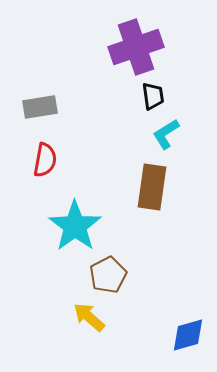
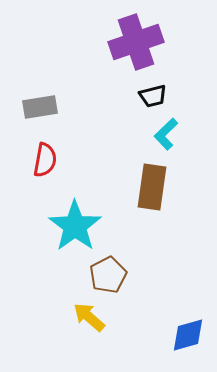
purple cross: moved 5 px up
black trapezoid: rotated 84 degrees clockwise
cyan L-shape: rotated 12 degrees counterclockwise
